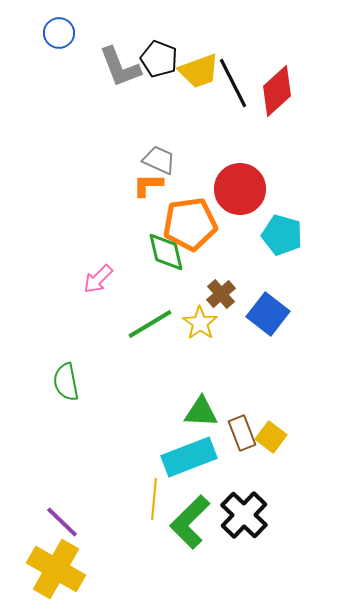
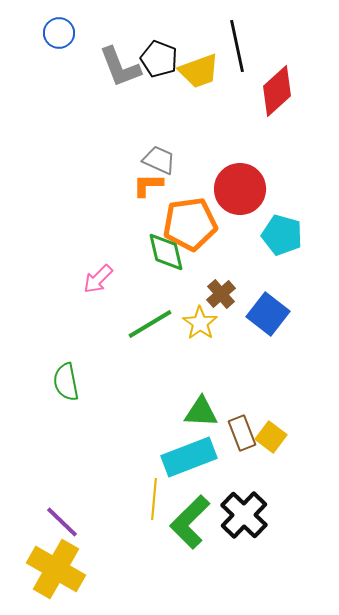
black line: moved 4 px right, 37 px up; rotated 15 degrees clockwise
